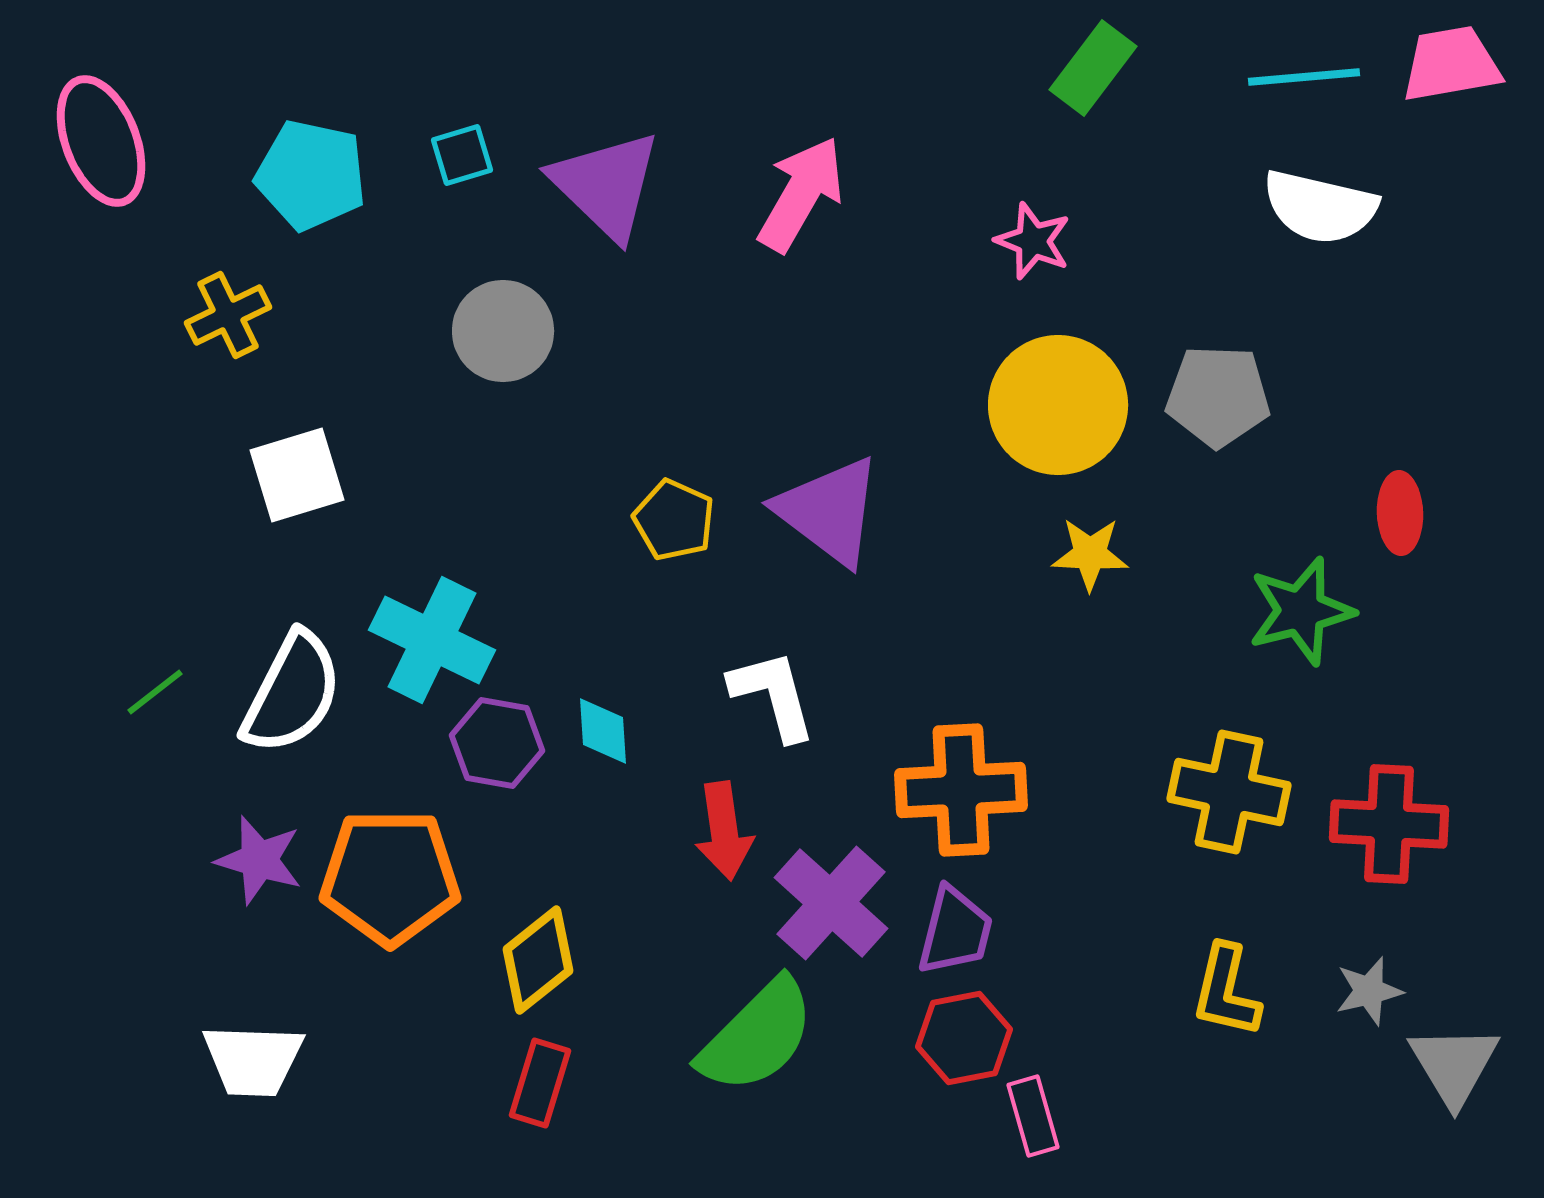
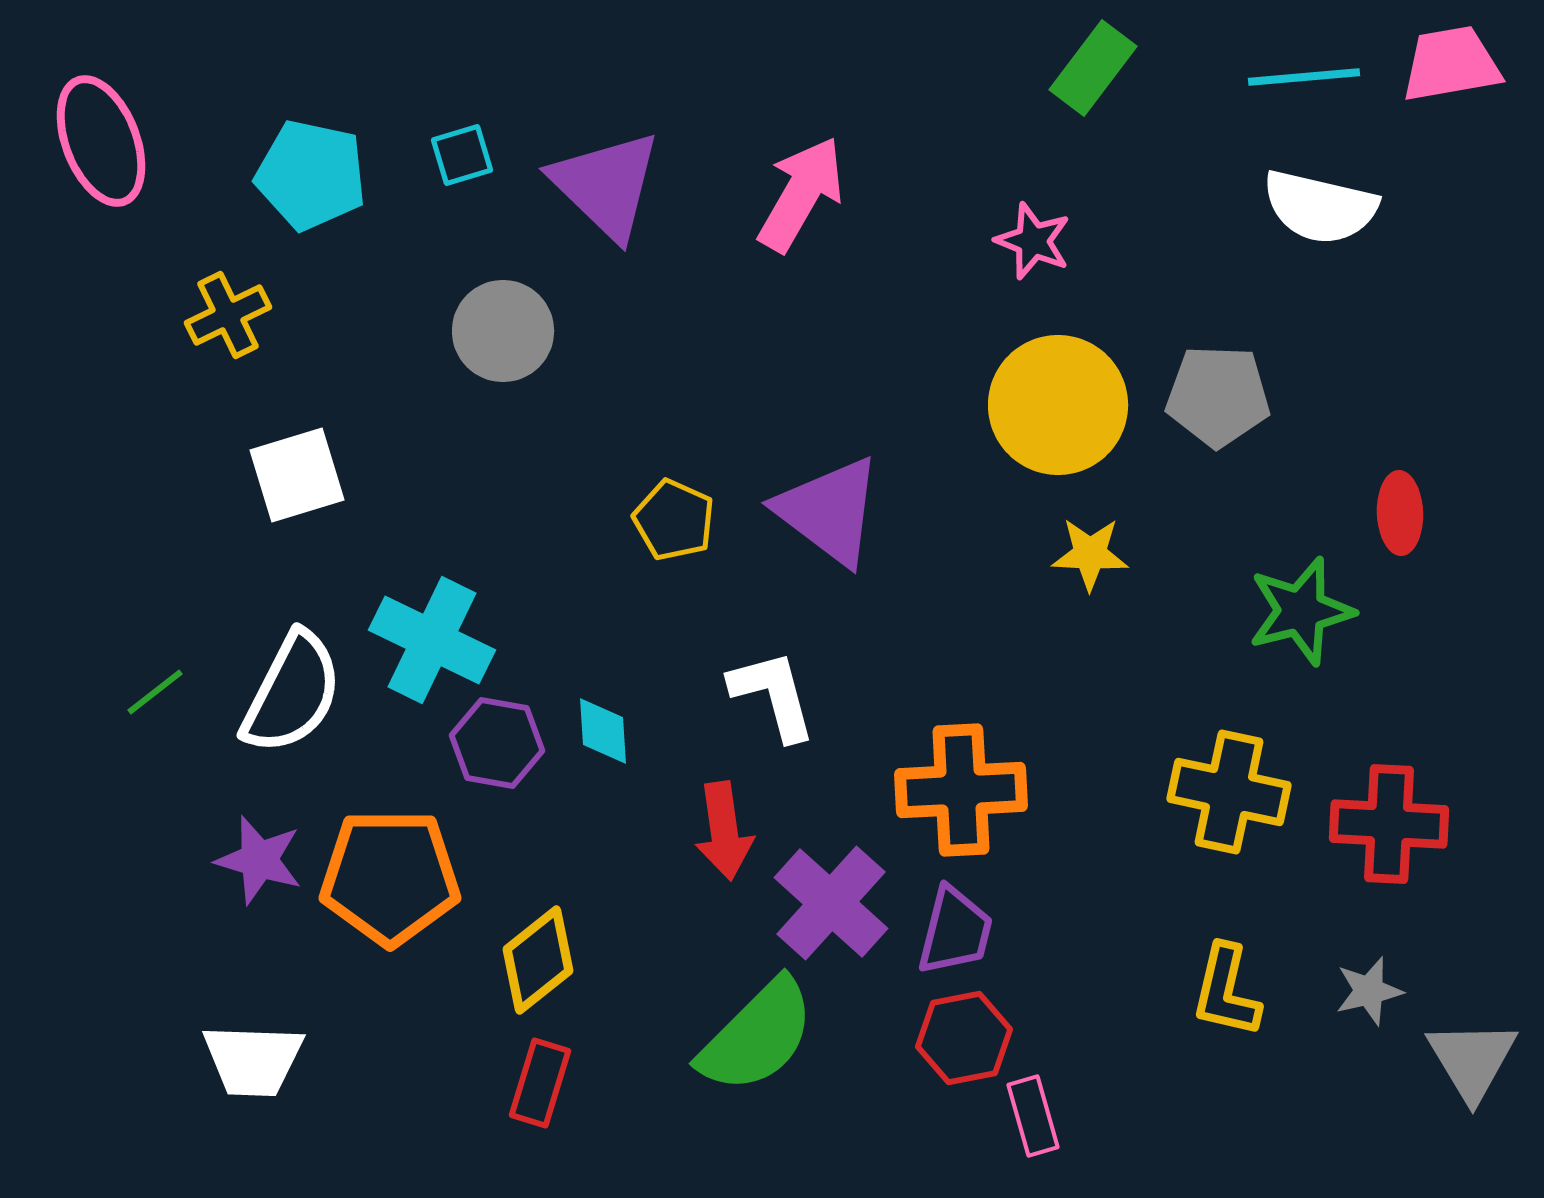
gray triangle at (1454, 1065): moved 18 px right, 5 px up
